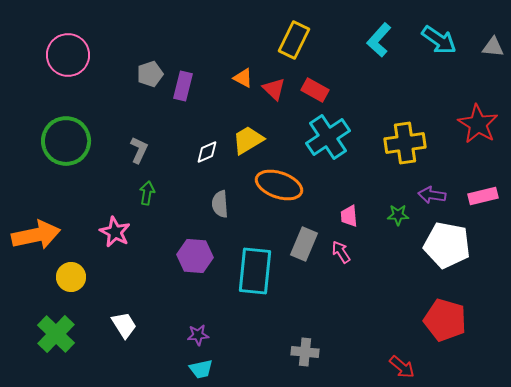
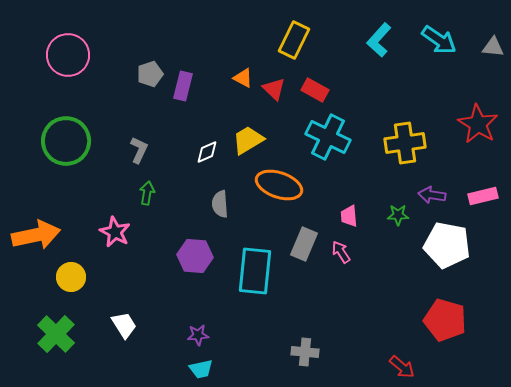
cyan cross: rotated 30 degrees counterclockwise
